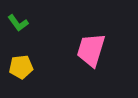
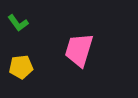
pink trapezoid: moved 12 px left
